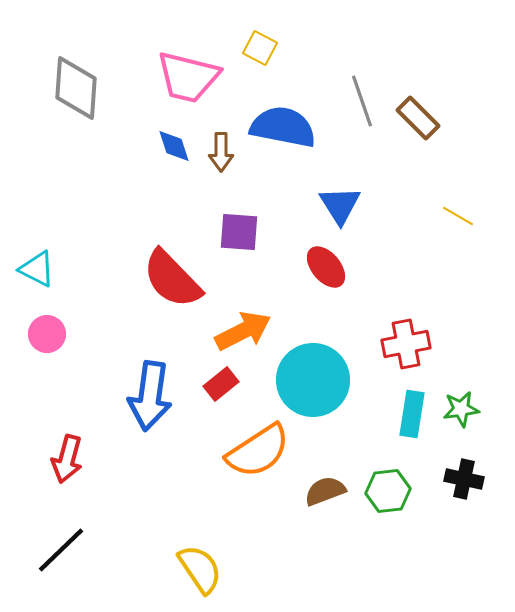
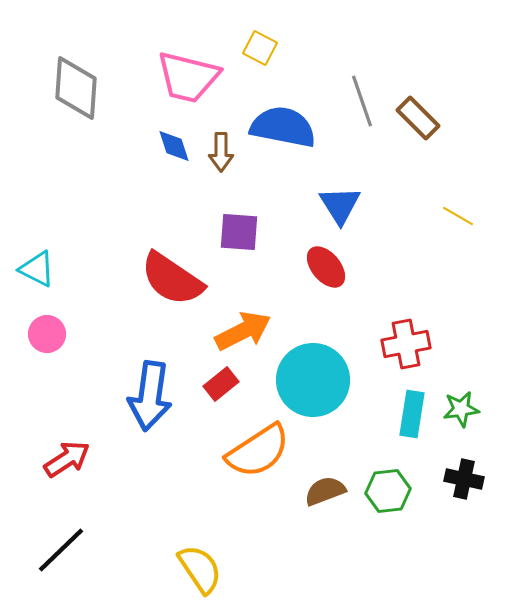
red semicircle: rotated 12 degrees counterclockwise
red arrow: rotated 138 degrees counterclockwise
